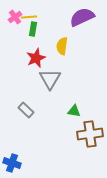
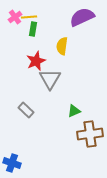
red star: moved 3 px down
green triangle: rotated 32 degrees counterclockwise
